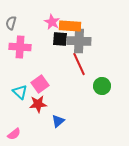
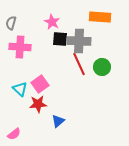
orange rectangle: moved 30 px right, 9 px up
green circle: moved 19 px up
cyan triangle: moved 3 px up
